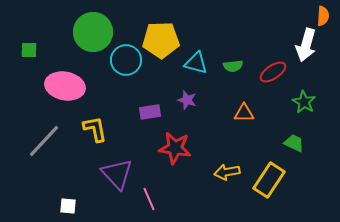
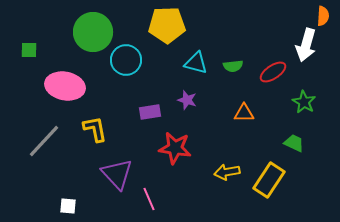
yellow pentagon: moved 6 px right, 15 px up
